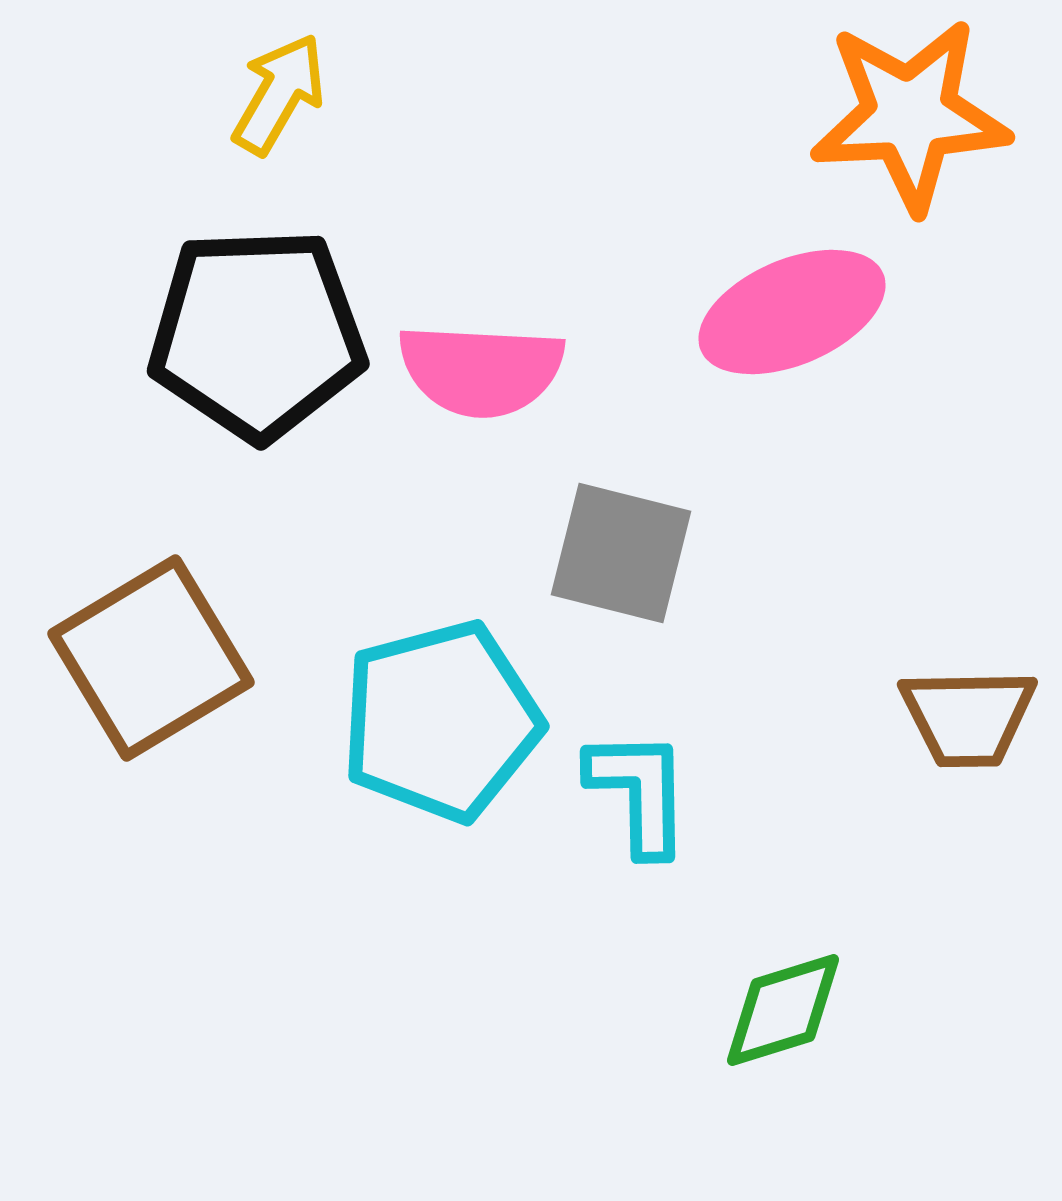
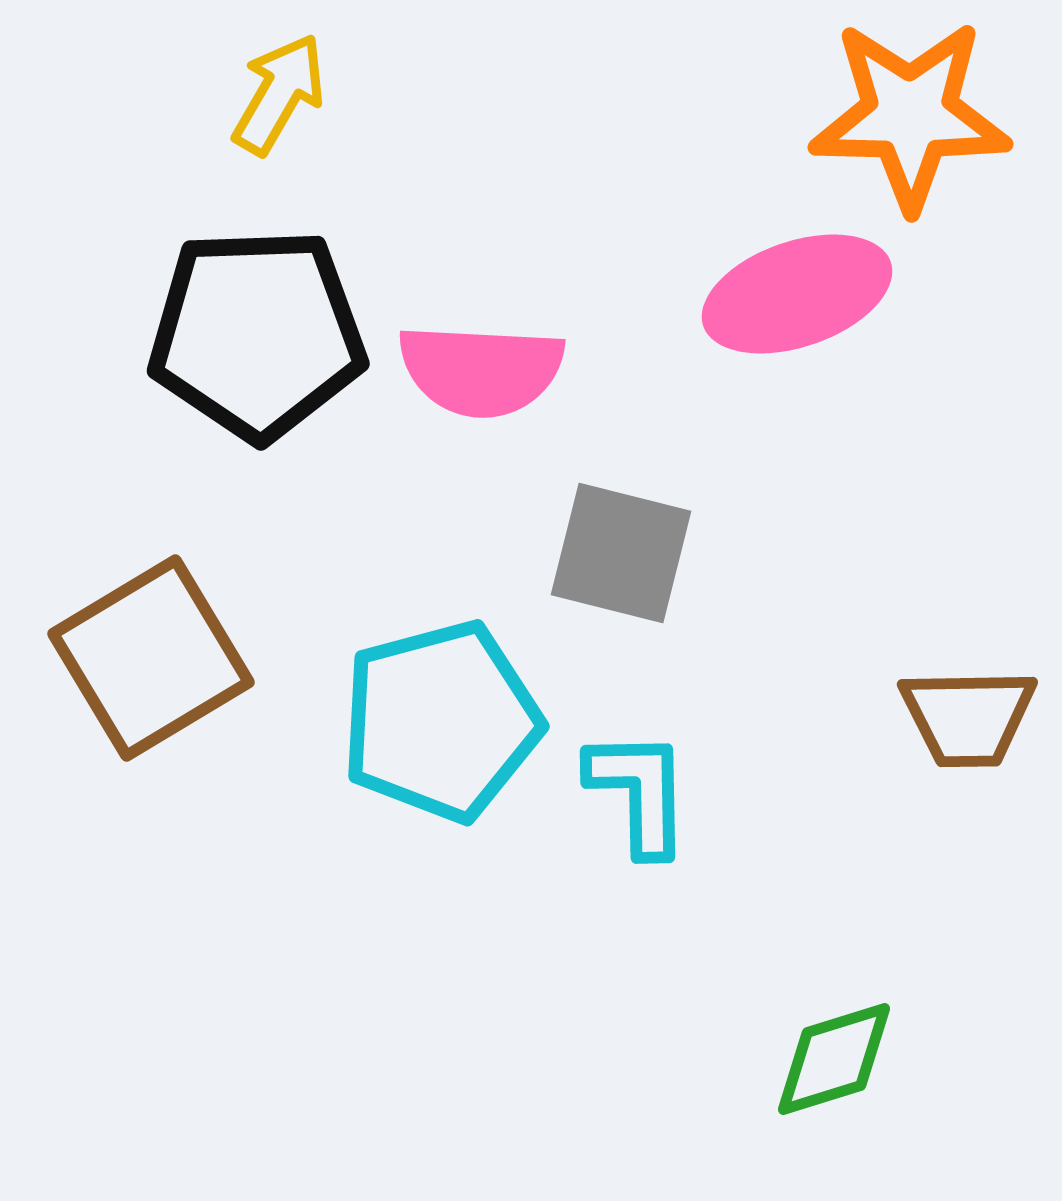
orange star: rotated 4 degrees clockwise
pink ellipse: moved 5 px right, 18 px up; rotated 4 degrees clockwise
green diamond: moved 51 px right, 49 px down
